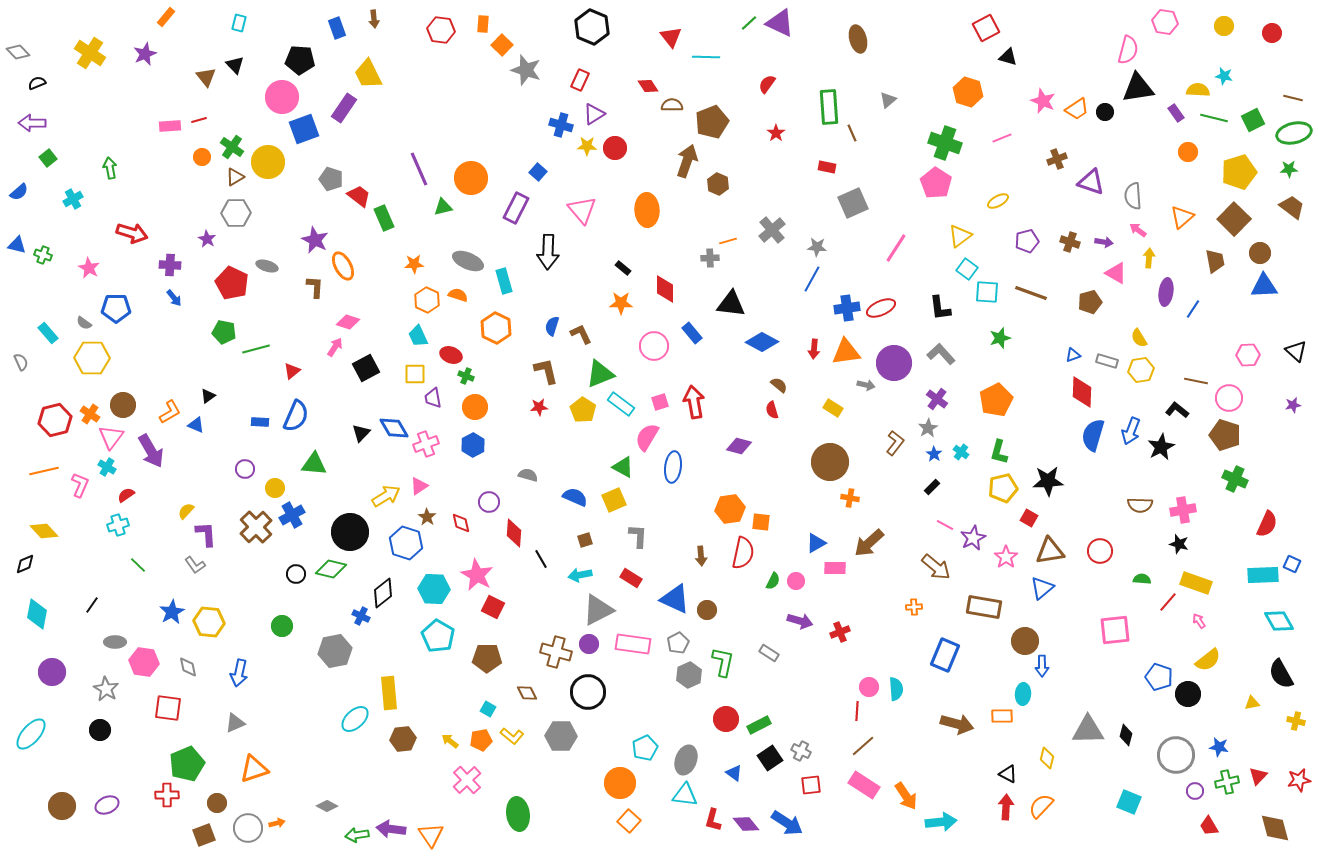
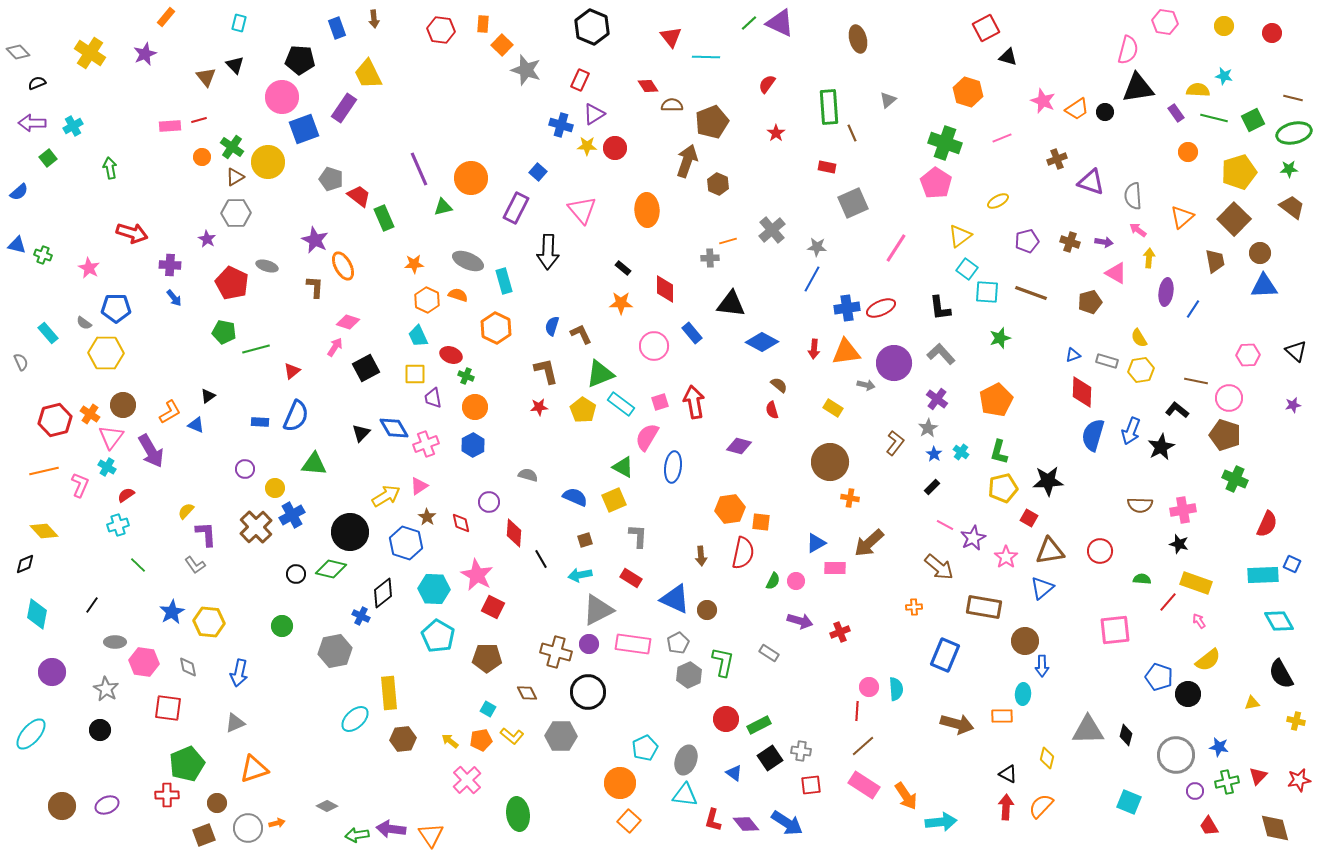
cyan cross at (73, 199): moved 73 px up
yellow hexagon at (92, 358): moved 14 px right, 5 px up
brown arrow at (936, 567): moved 3 px right
gray cross at (801, 751): rotated 18 degrees counterclockwise
